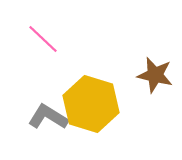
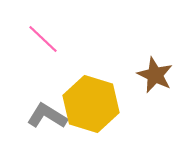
brown star: rotated 12 degrees clockwise
gray L-shape: moved 1 px left, 1 px up
